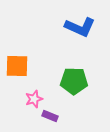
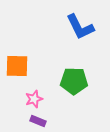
blue L-shape: rotated 40 degrees clockwise
purple rectangle: moved 12 px left, 5 px down
